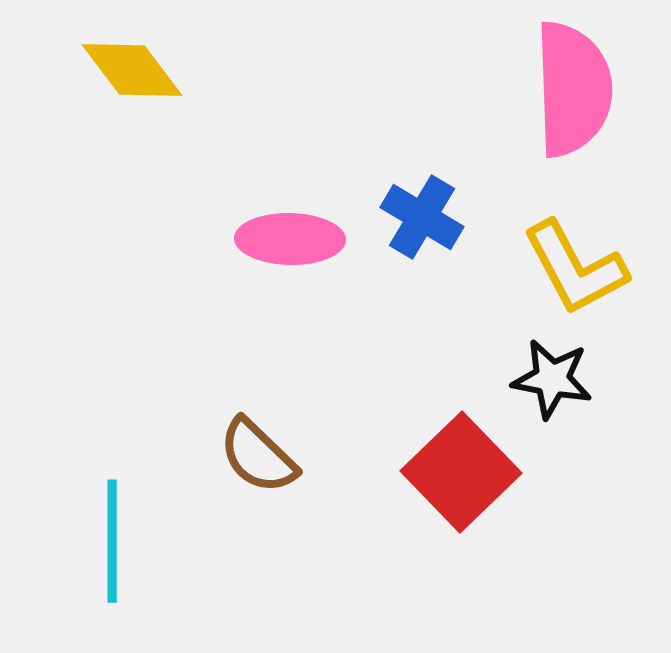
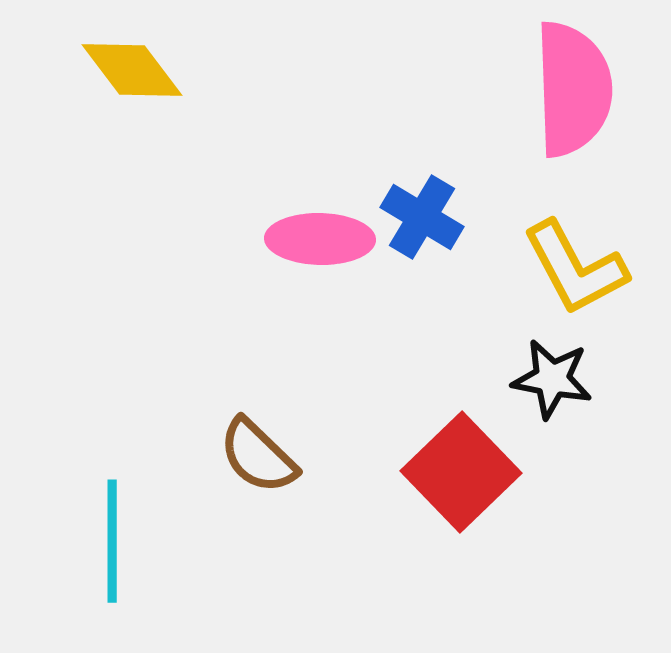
pink ellipse: moved 30 px right
